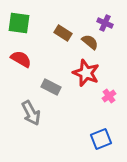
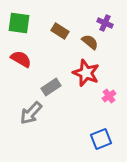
brown rectangle: moved 3 px left, 2 px up
gray rectangle: rotated 60 degrees counterclockwise
gray arrow: rotated 70 degrees clockwise
